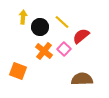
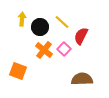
yellow arrow: moved 1 px left, 2 px down
red semicircle: rotated 24 degrees counterclockwise
orange cross: moved 1 px up
